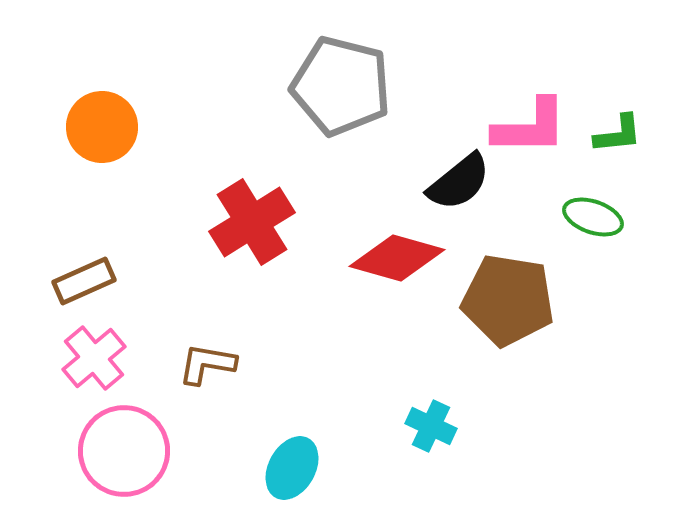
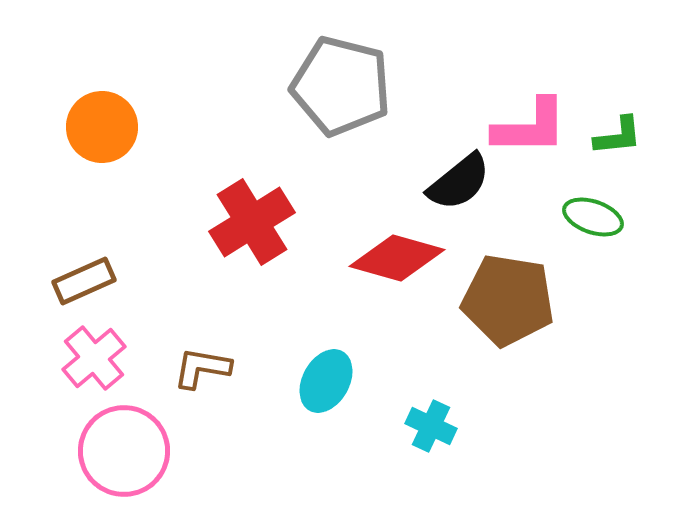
green L-shape: moved 2 px down
brown L-shape: moved 5 px left, 4 px down
cyan ellipse: moved 34 px right, 87 px up
